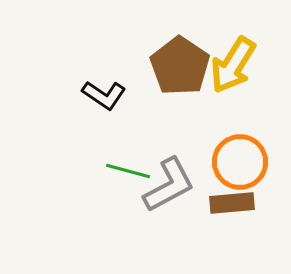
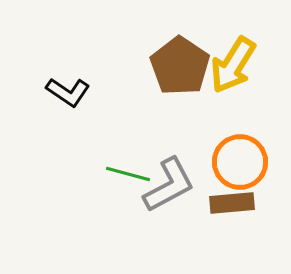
black L-shape: moved 36 px left, 3 px up
green line: moved 3 px down
